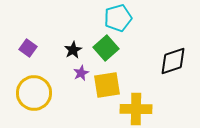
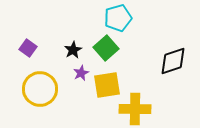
yellow circle: moved 6 px right, 4 px up
yellow cross: moved 1 px left
